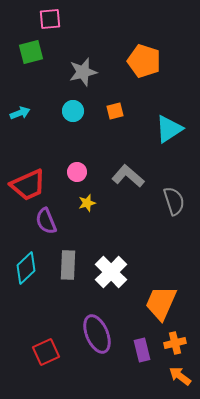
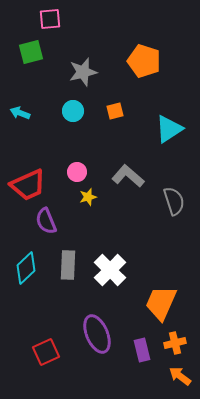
cyan arrow: rotated 138 degrees counterclockwise
yellow star: moved 1 px right, 6 px up
white cross: moved 1 px left, 2 px up
